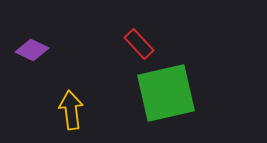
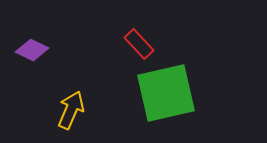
yellow arrow: rotated 30 degrees clockwise
